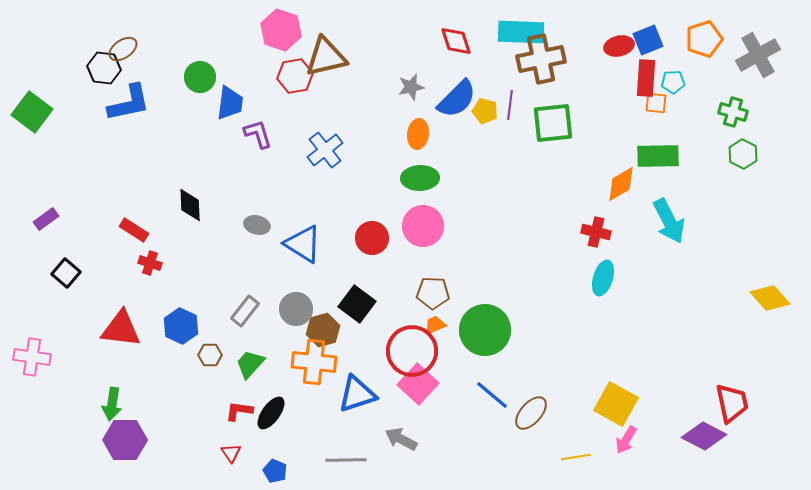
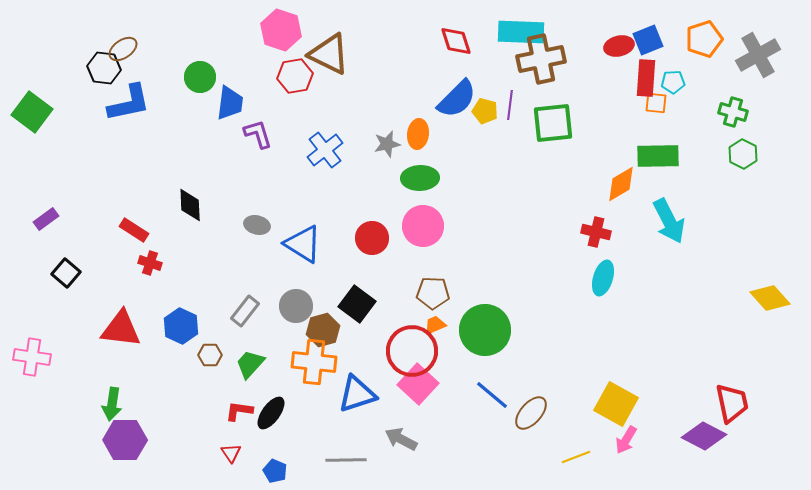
brown triangle at (326, 57): moved 3 px right, 3 px up; rotated 39 degrees clockwise
gray star at (411, 87): moved 24 px left, 57 px down
gray circle at (296, 309): moved 3 px up
yellow line at (576, 457): rotated 12 degrees counterclockwise
